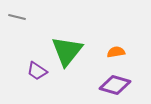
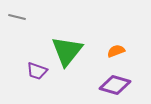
orange semicircle: moved 1 px up; rotated 12 degrees counterclockwise
purple trapezoid: rotated 15 degrees counterclockwise
